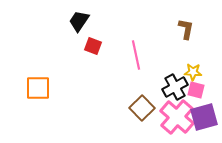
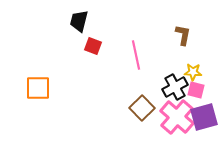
black trapezoid: rotated 20 degrees counterclockwise
brown L-shape: moved 3 px left, 6 px down
